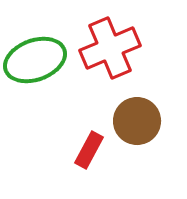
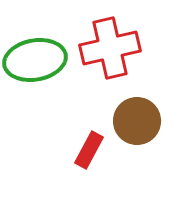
red cross: rotated 10 degrees clockwise
green ellipse: rotated 10 degrees clockwise
